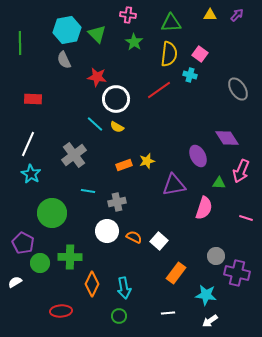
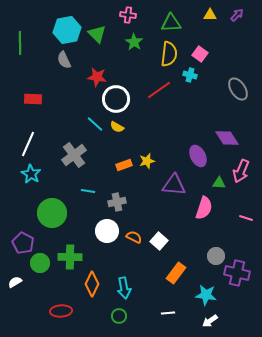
purple triangle at (174, 185): rotated 15 degrees clockwise
